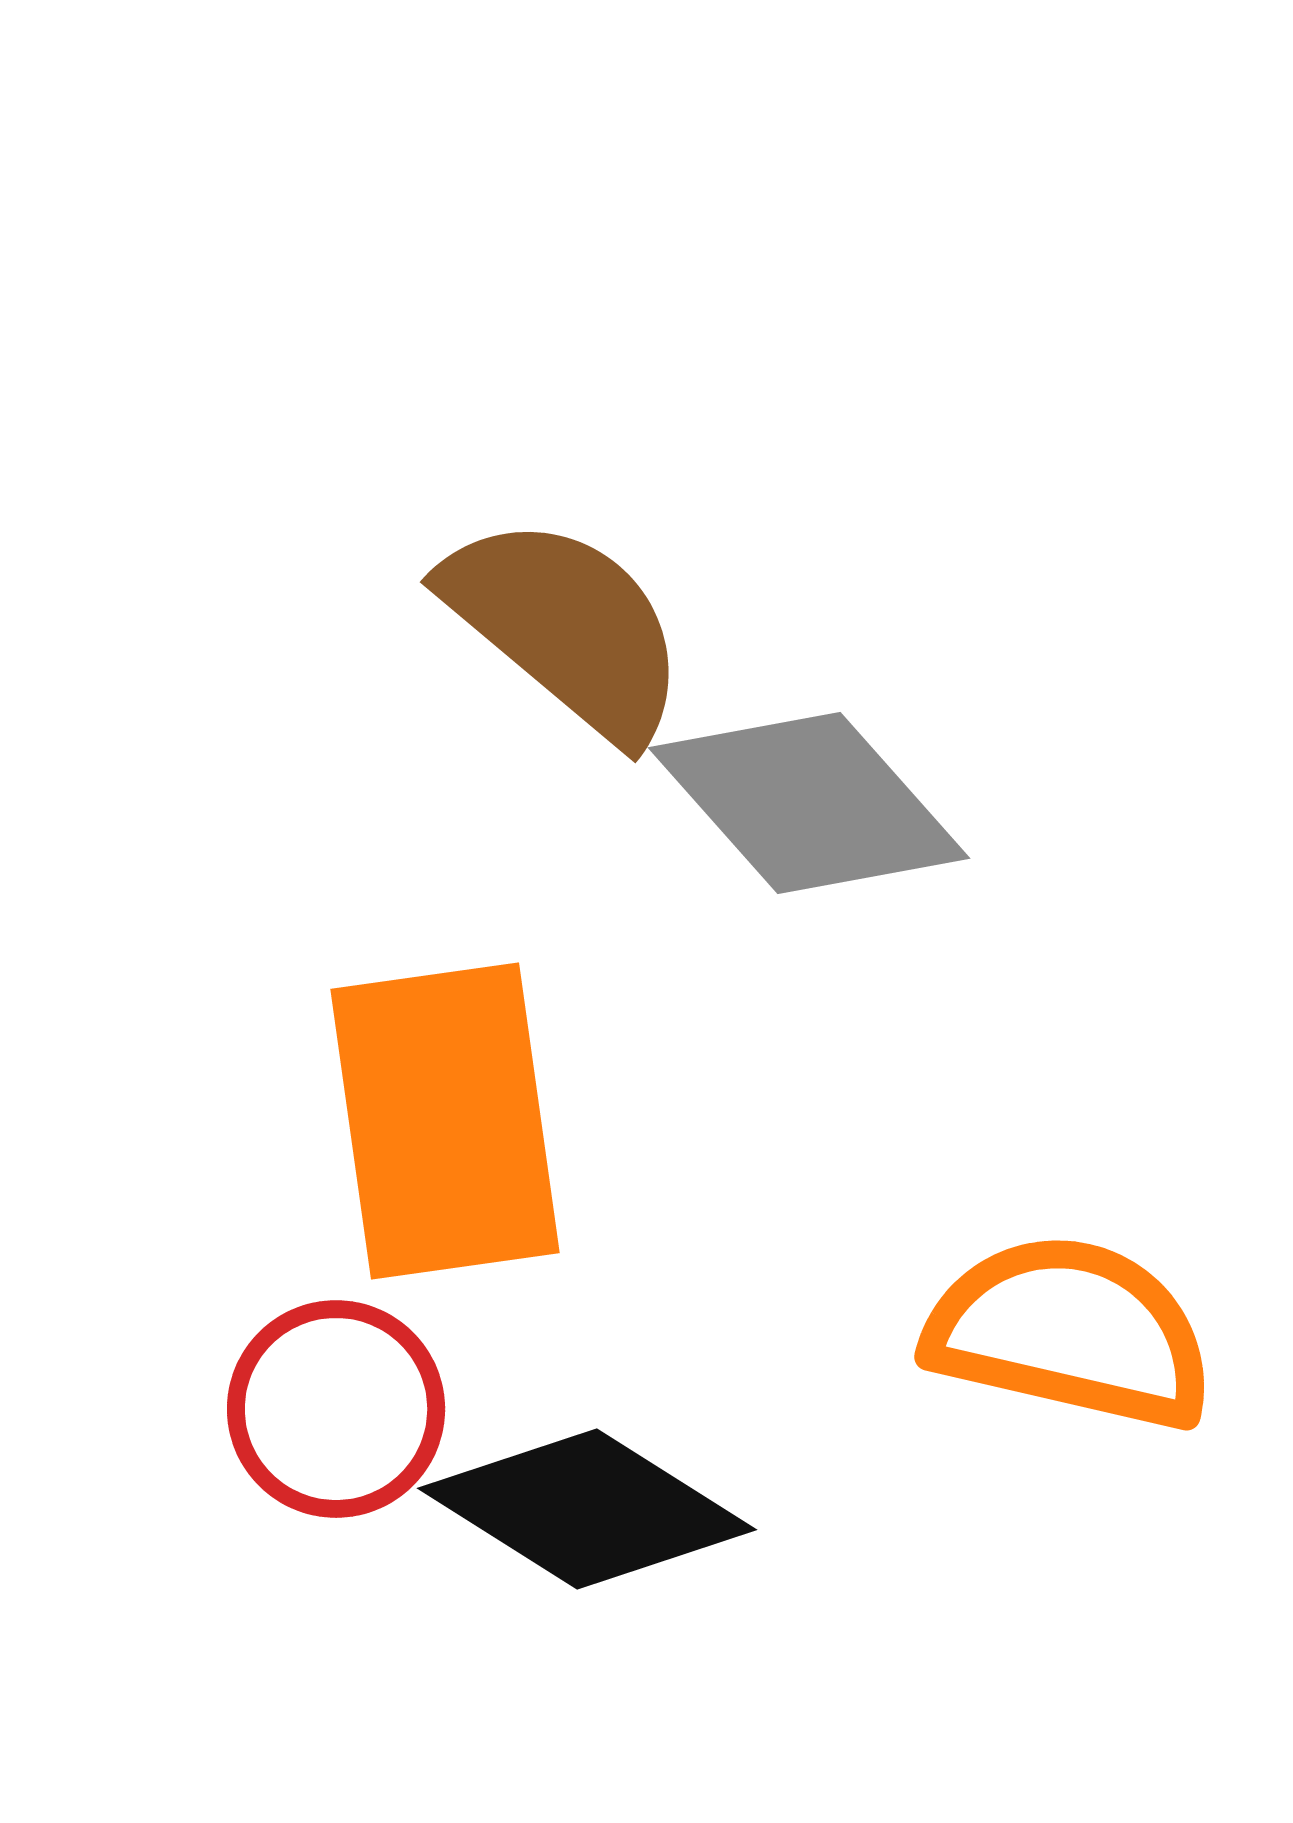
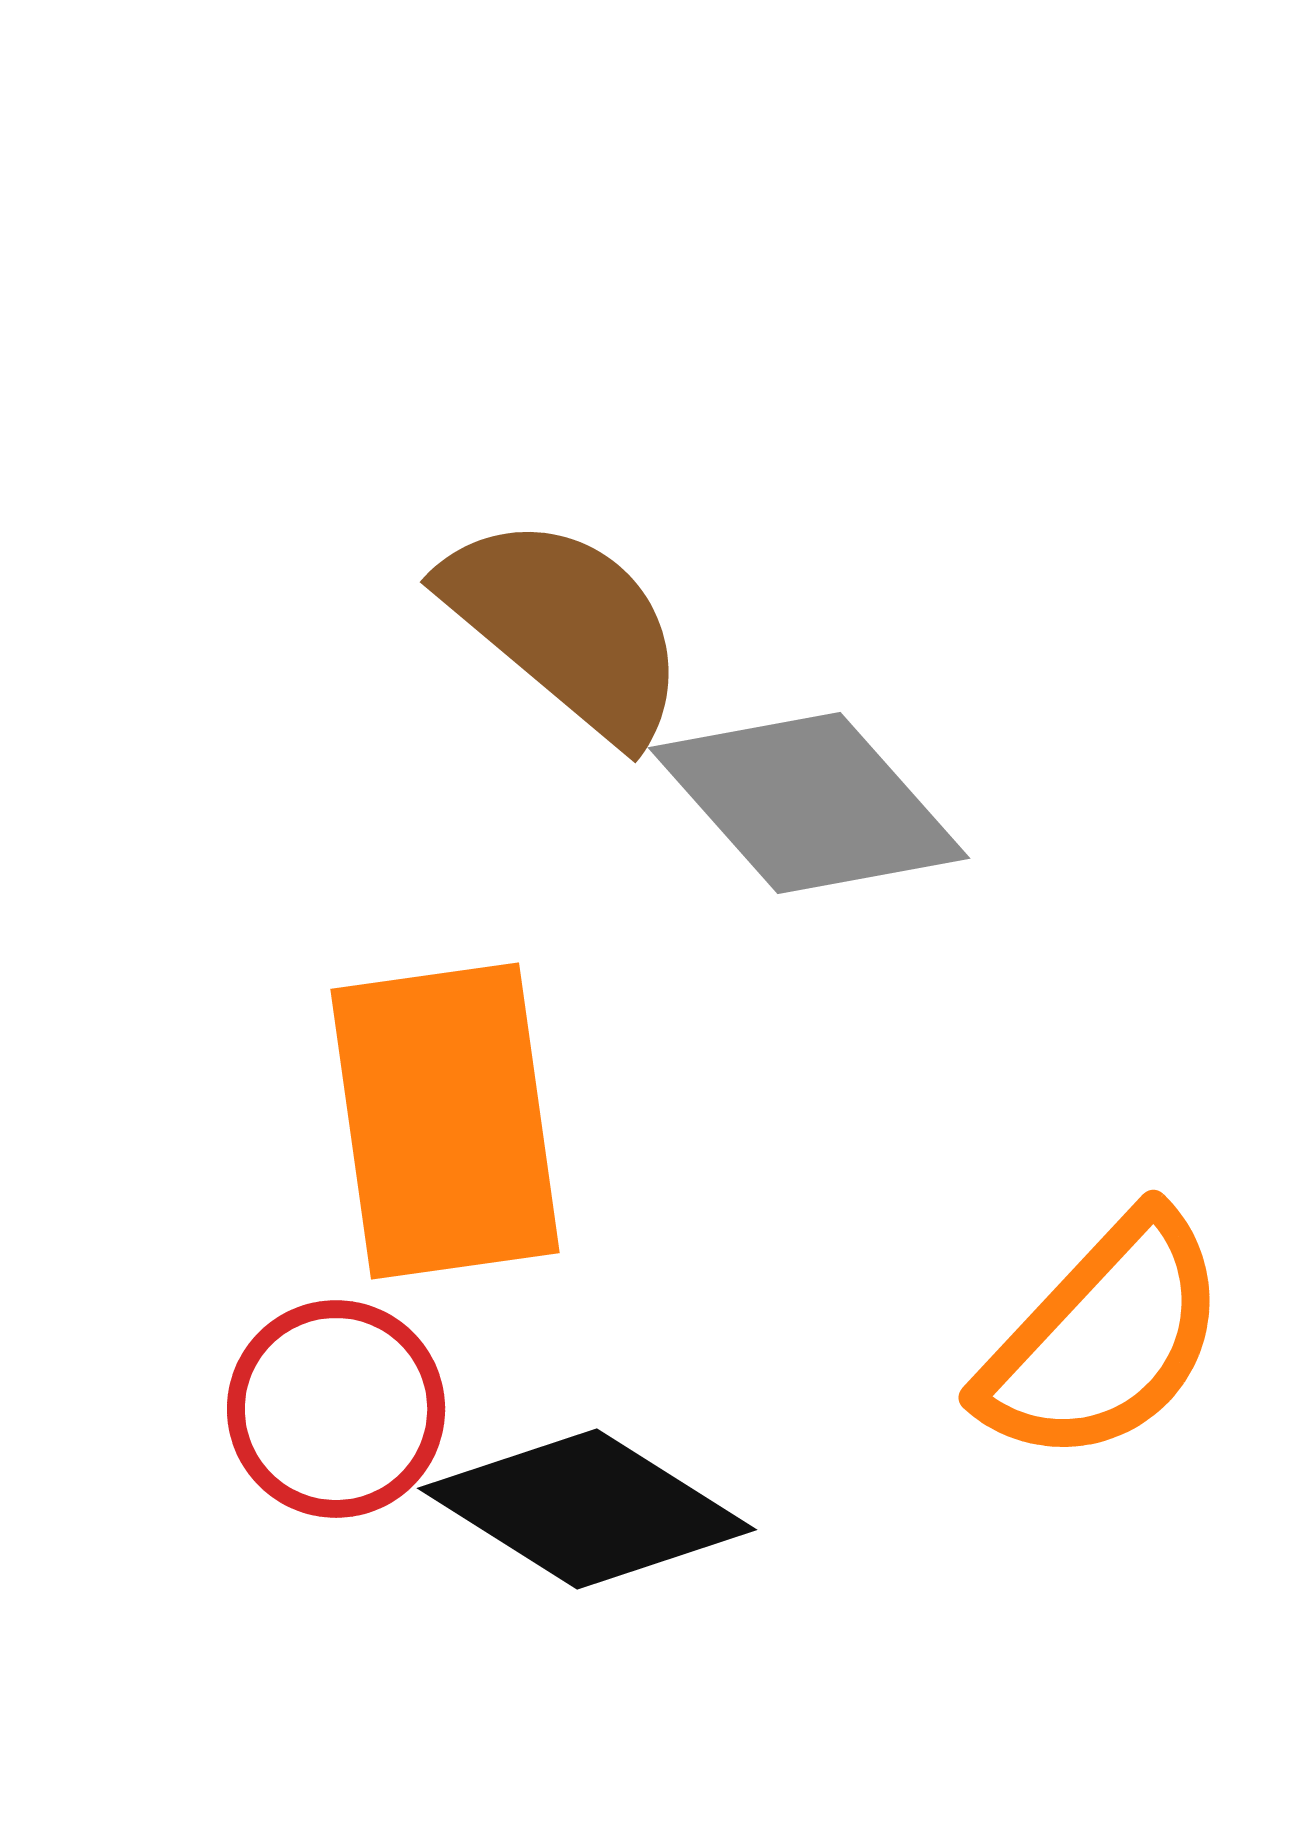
orange semicircle: moved 34 px right, 7 px down; rotated 120 degrees clockwise
